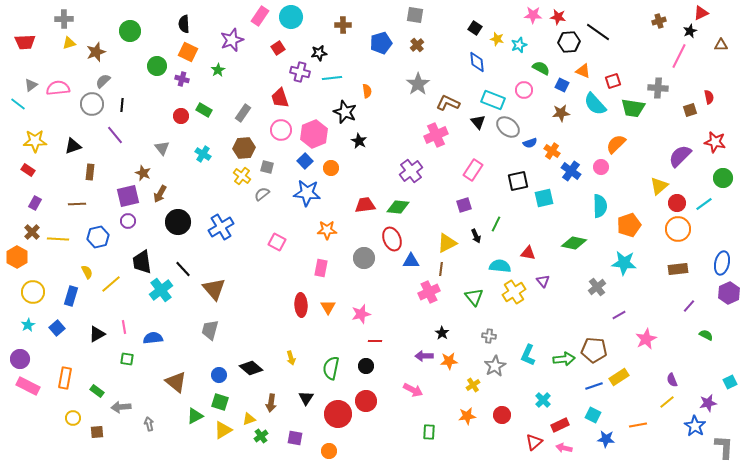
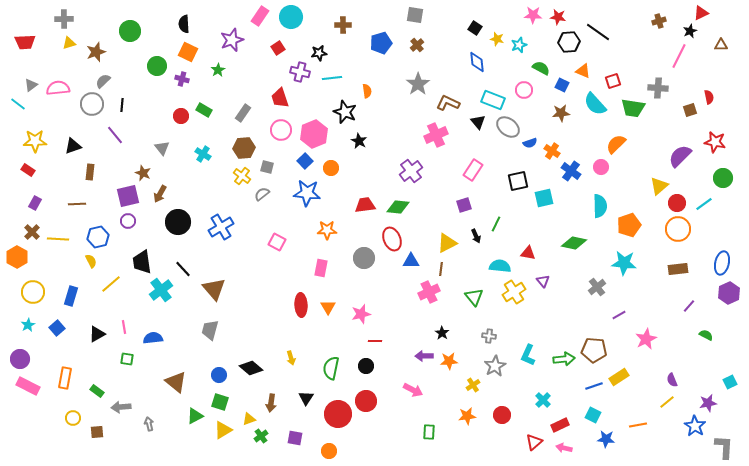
yellow semicircle at (87, 272): moved 4 px right, 11 px up
